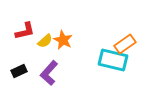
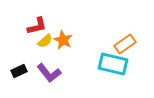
red L-shape: moved 12 px right, 5 px up
cyan rectangle: moved 4 px down
purple L-shape: rotated 80 degrees counterclockwise
